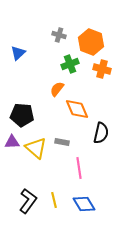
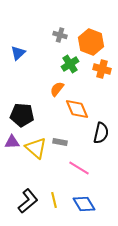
gray cross: moved 1 px right
green cross: rotated 12 degrees counterclockwise
gray rectangle: moved 2 px left
pink line: rotated 50 degrees counterclockwise
black L-shape: rotated 15 degrees clockwise
